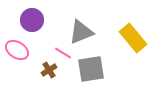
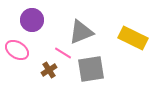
yellow rectangle: rotated 24 degrees counterclockwise
